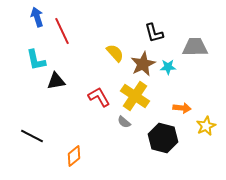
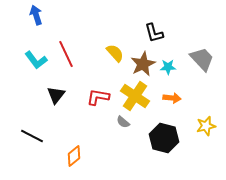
blue arrow: moved 1 px left, 2 px up
red line: moved 4 px right, 23 px down
gray trapezoid: moved 7 px right, 12 px down; rotated 48 degrees clockwise
cyan L-shape: rotated 25 degrees counterclockwise
black triangle: moved 14 px down; rotated 42 degrees counterclockwise
red L-shape: moved 1 px left; rotated 50 degrees counterclockwise
orange arrow: moved 10 px left, 10 px up
gray semicircle: moved 1 px left
yellow star: rotated 12 degrees clockwise
black hexagon: moved 1 px right
